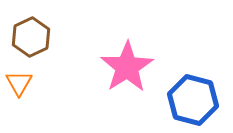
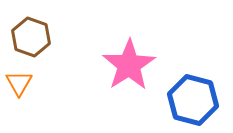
brown hexagon: rotated 15 degrees counterclockwise
pink star: moved 2 px right, 2 px up
